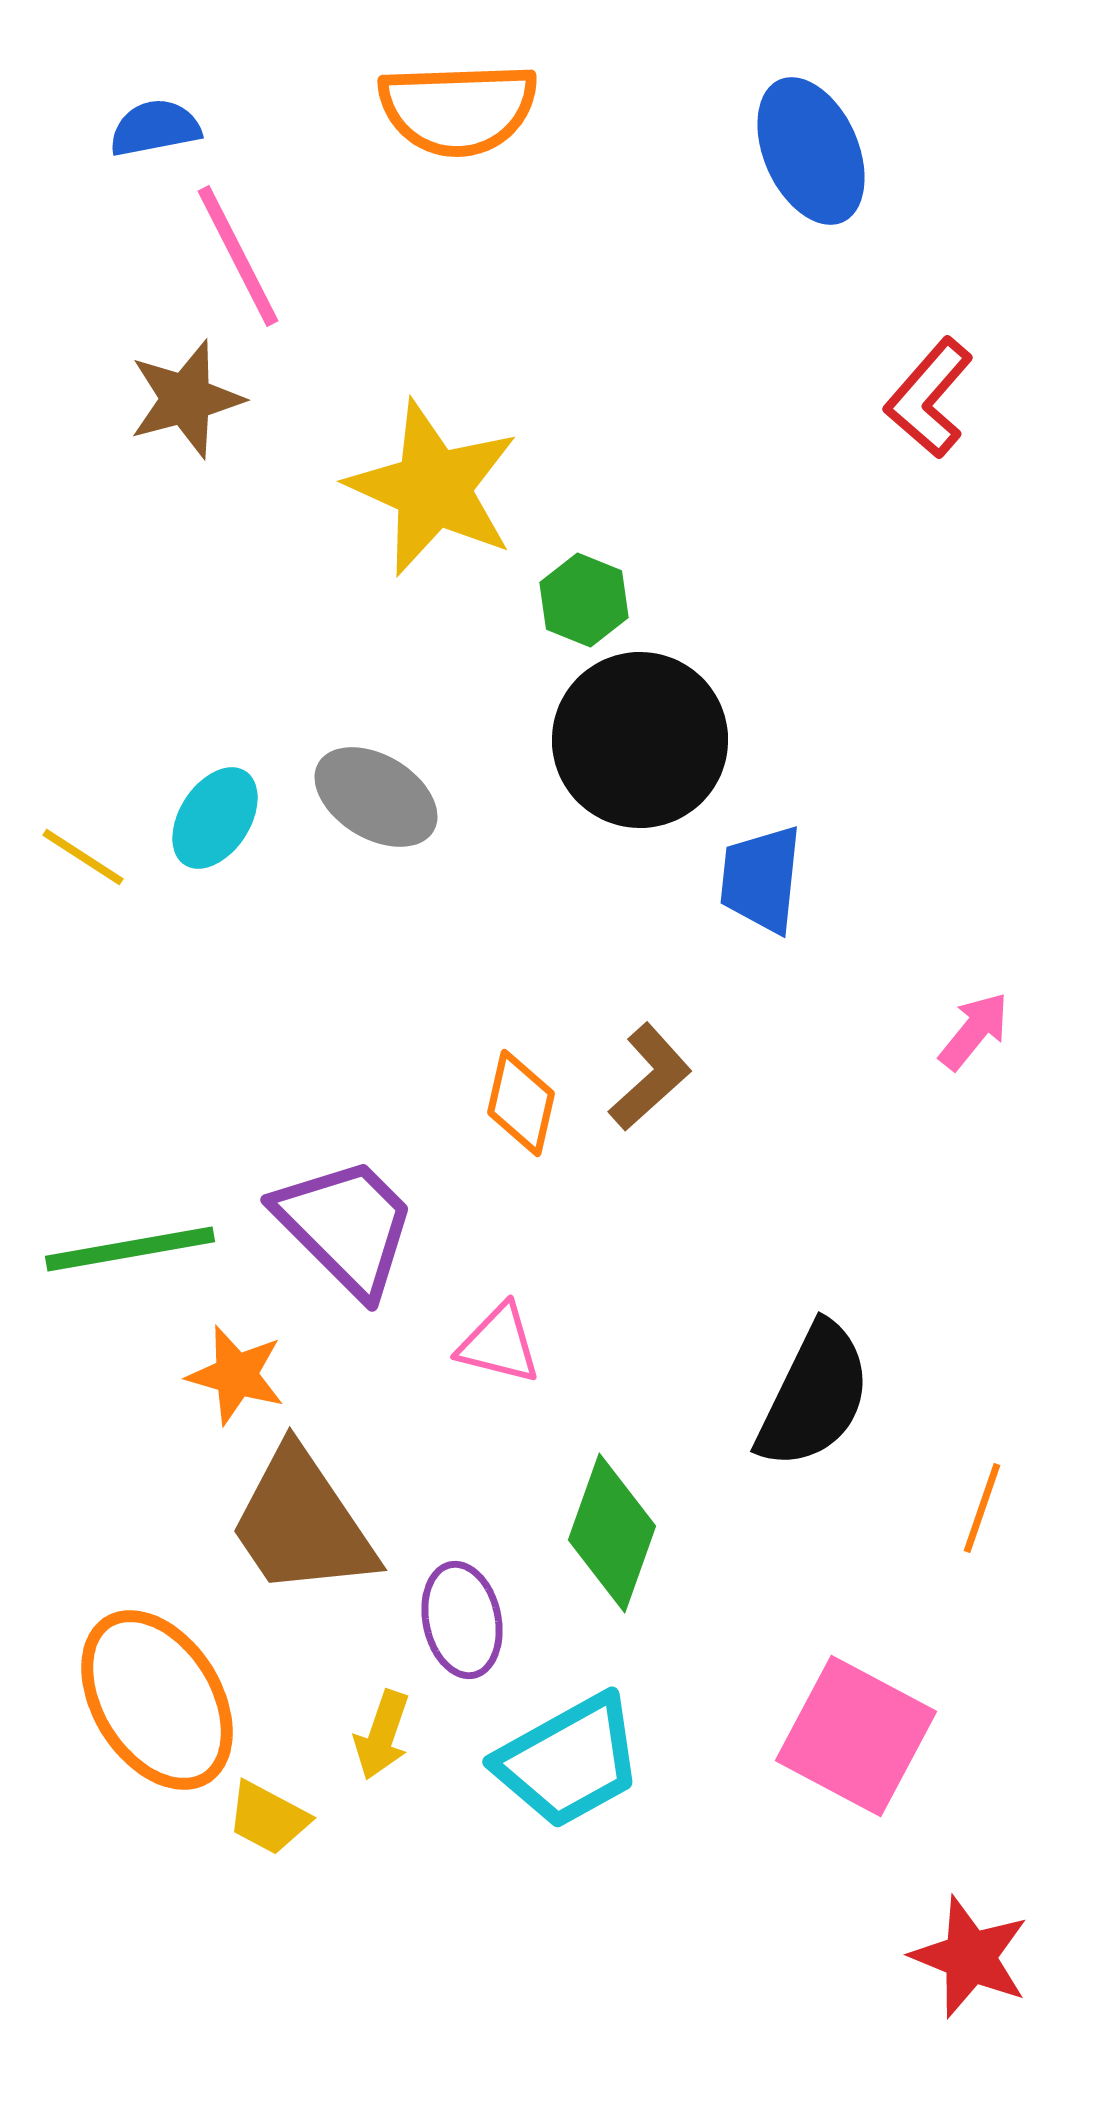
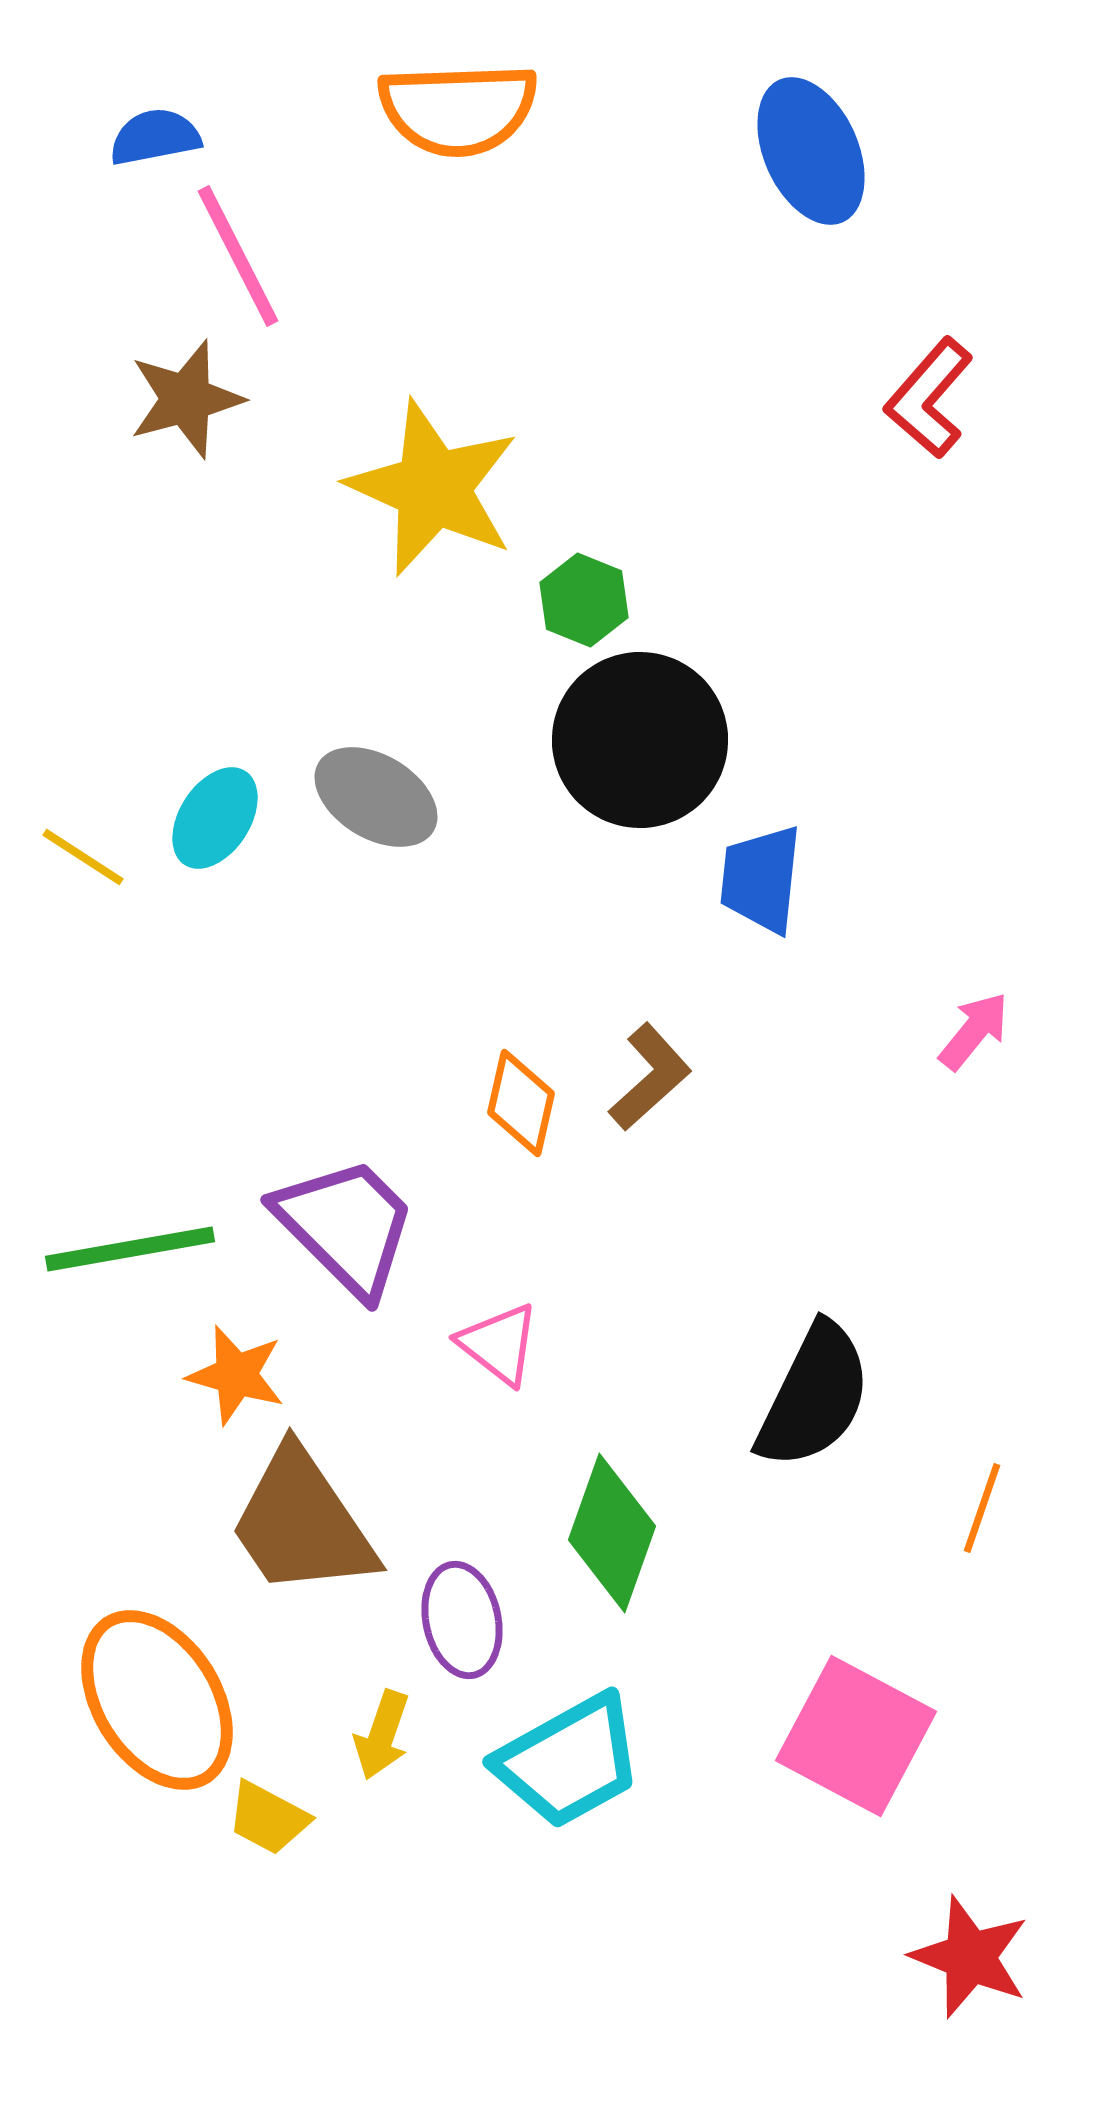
blue semicircle: moved 9 px down
pink triangle: rotated 24 degrees clockwise
